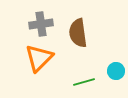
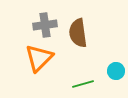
gray cross: moved 4 px right, 1 px down
green line: moved 1 px left, 2 px down
